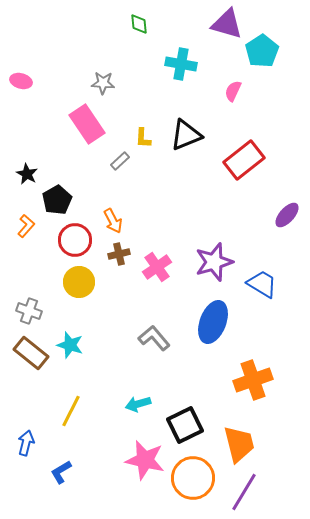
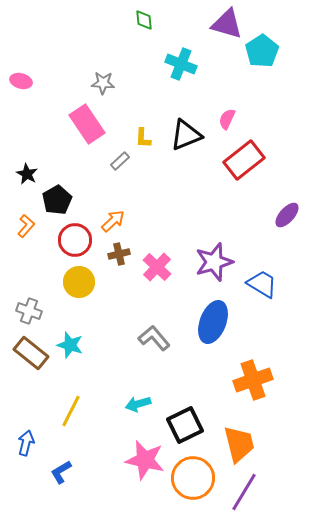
green diamond: moved 5 px right, 4 px up
cyan cross: rotated 12 degrees clockwise
pink semicircle: moved 6 px left, 28 px down
orange arrow: rotated 105 degrees counterclockwise
pink cross: rotated 12 degrees counterclockwise
